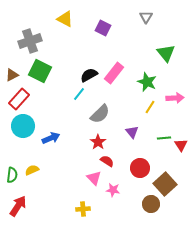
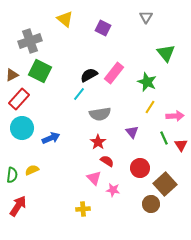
yellow triangle: rotated 12 degrees clockwise
pink arrow: moved 18 px down
gray semicircle: rotated 35 degrees clockwise
cyan circle: moved 1 px left, 2 px down
green line: rotated 72 degrees clockwise
